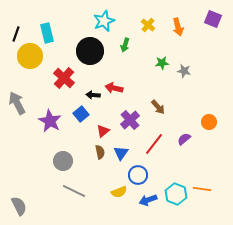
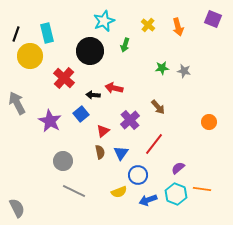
green star: moved 5 px down
purple semicircle: moved 6 px left, 29 px down
gray semicircle: moved 2 px left, 2 px down
